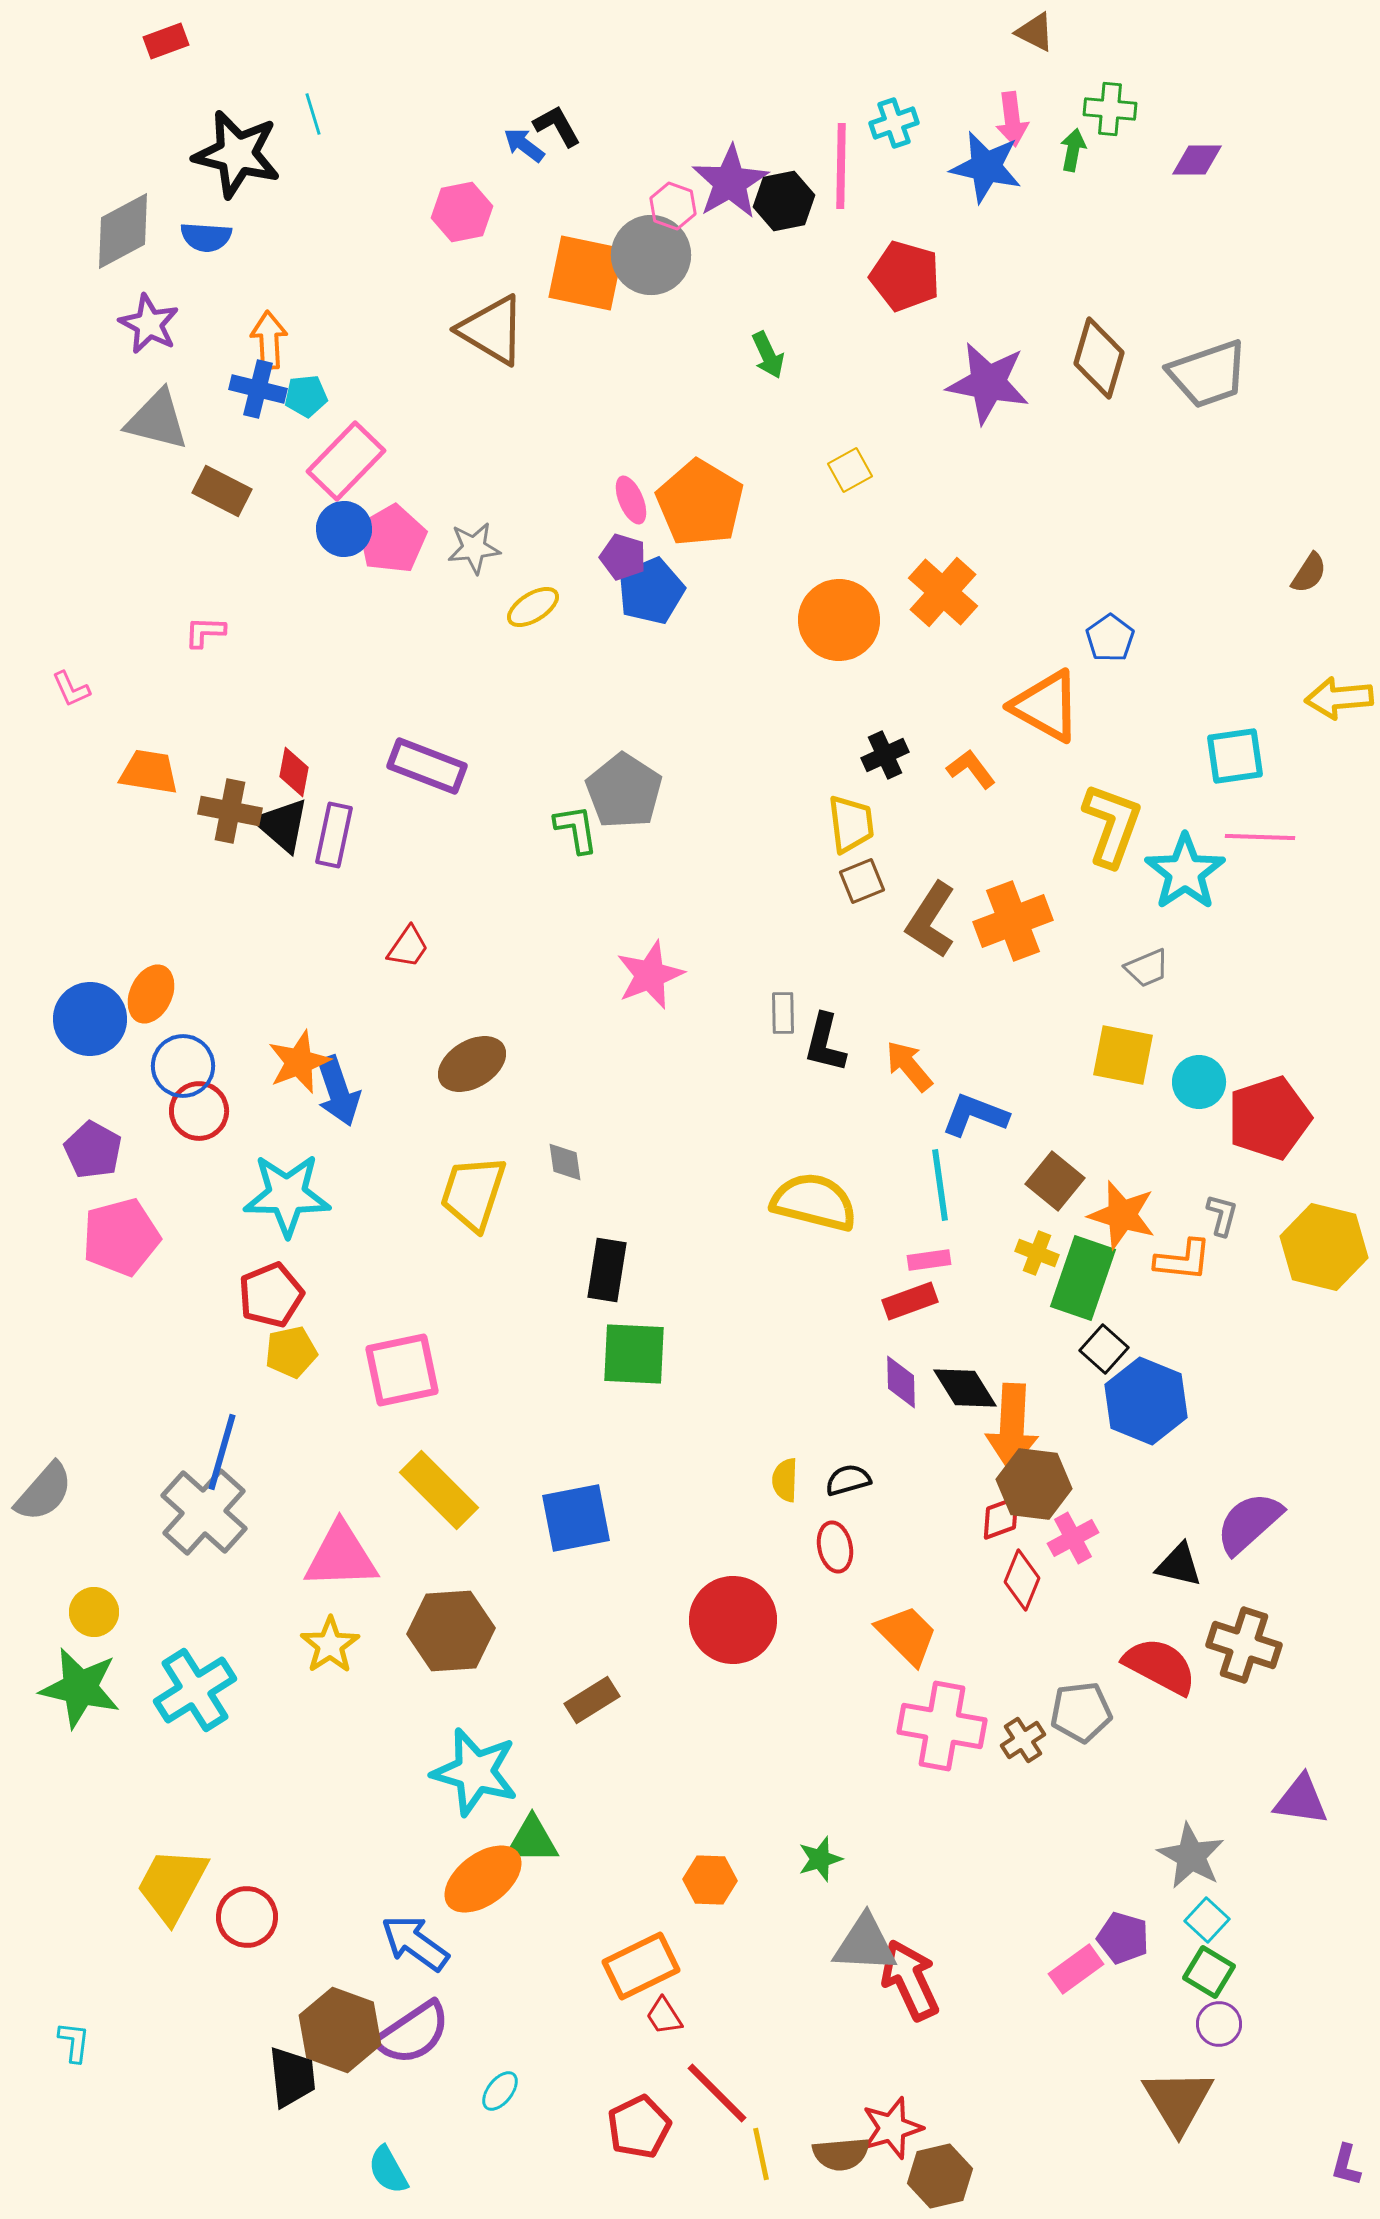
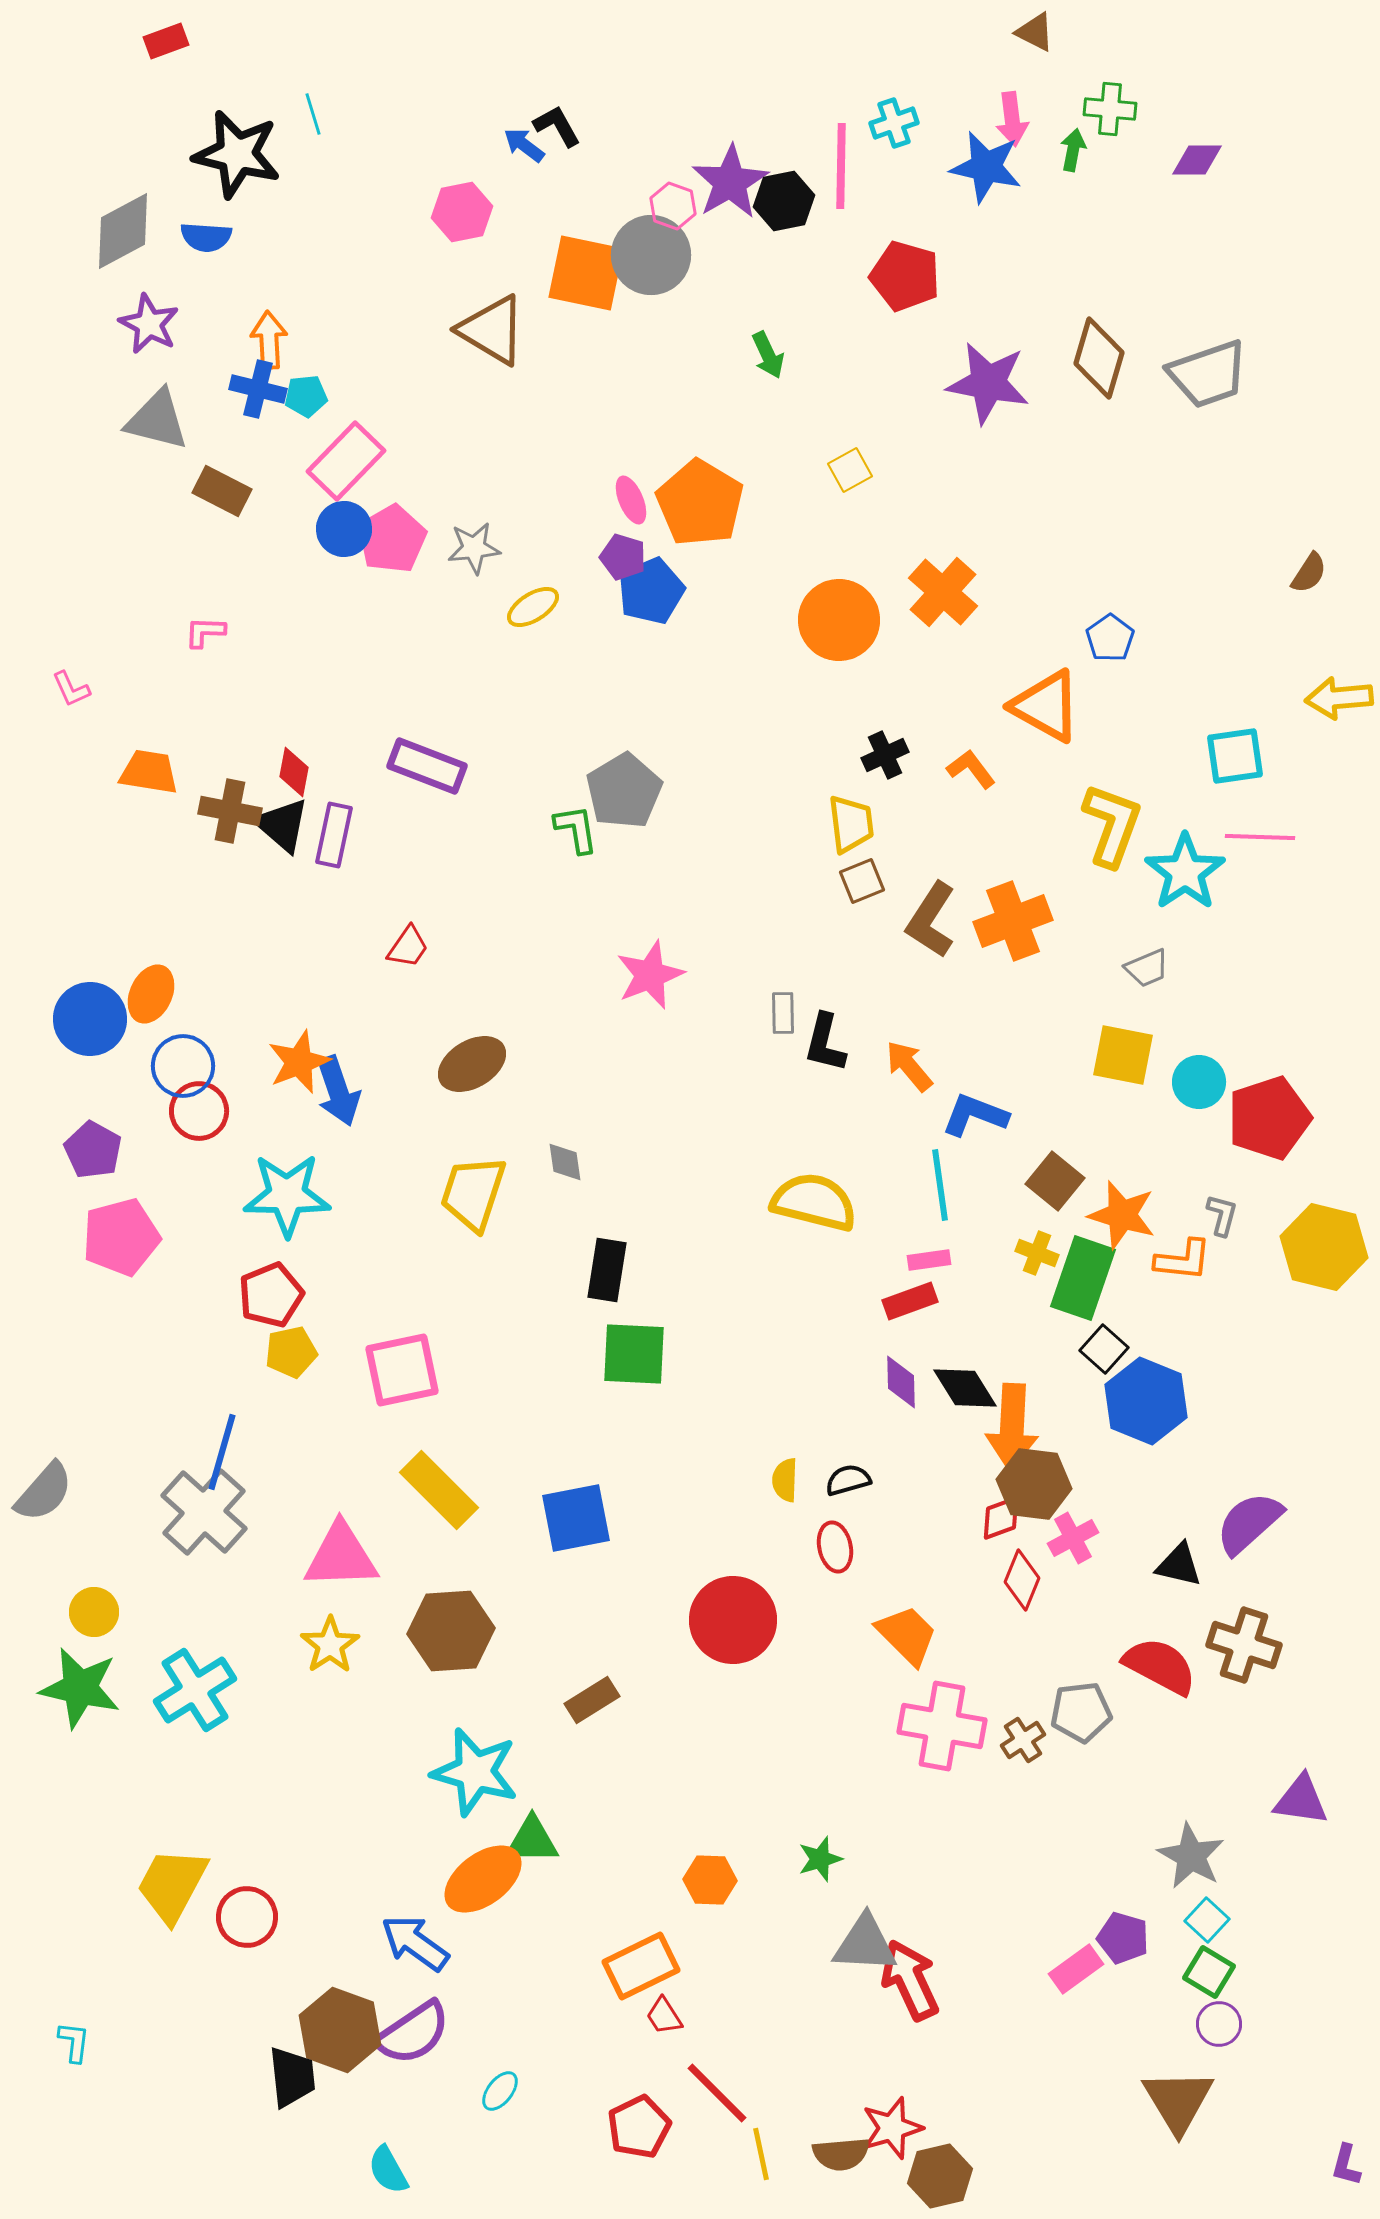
gray pentagon at (624, 791): rotated 8 degrees clockwise
